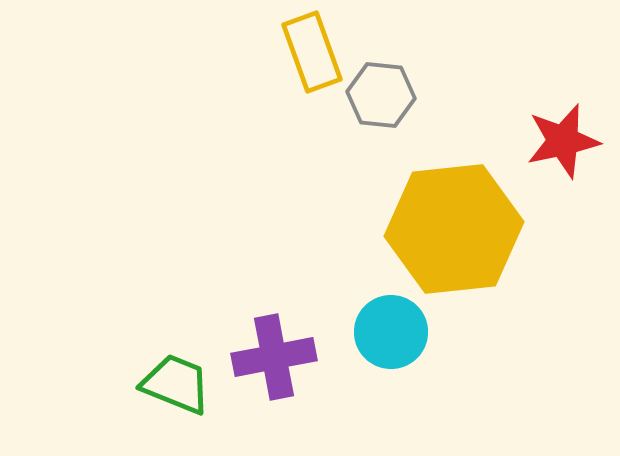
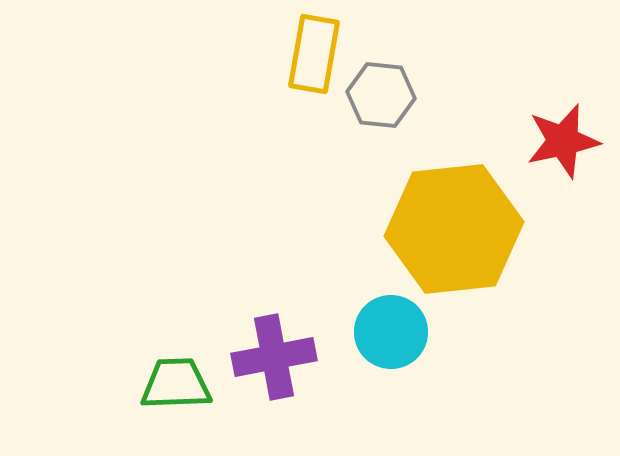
yellow rectangle: moved 2 px right, 2 px down; rotated 30 degrees clockwise
green trapezoid: rotated 24 degrees counterclockwise
